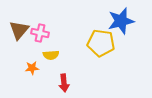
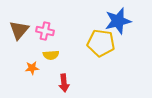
blue star: moved 3 px left
pink cross: moved 5 px right, 2 px up
